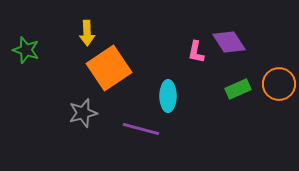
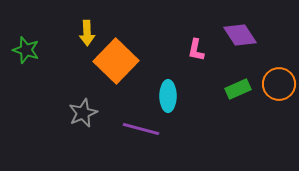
purple diamond: moved 11 px right, 7 px up
pink L-shape: moved 2 px up
orange square: moved 7 px right, 7 px up; rotated 12 degrees counterclockwise
gray star: rotated 8 degrees counterclockwise
